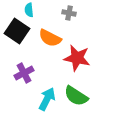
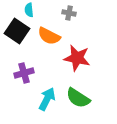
orange semicircle: moved 1 px left, 2 px up
purple cross: rotated 12 degrees clockwise
green semicircle: moved 2 px right, 2 px down
